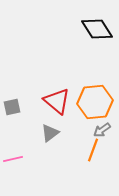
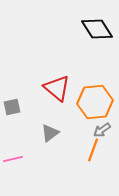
red triangle: moved 13 px up
